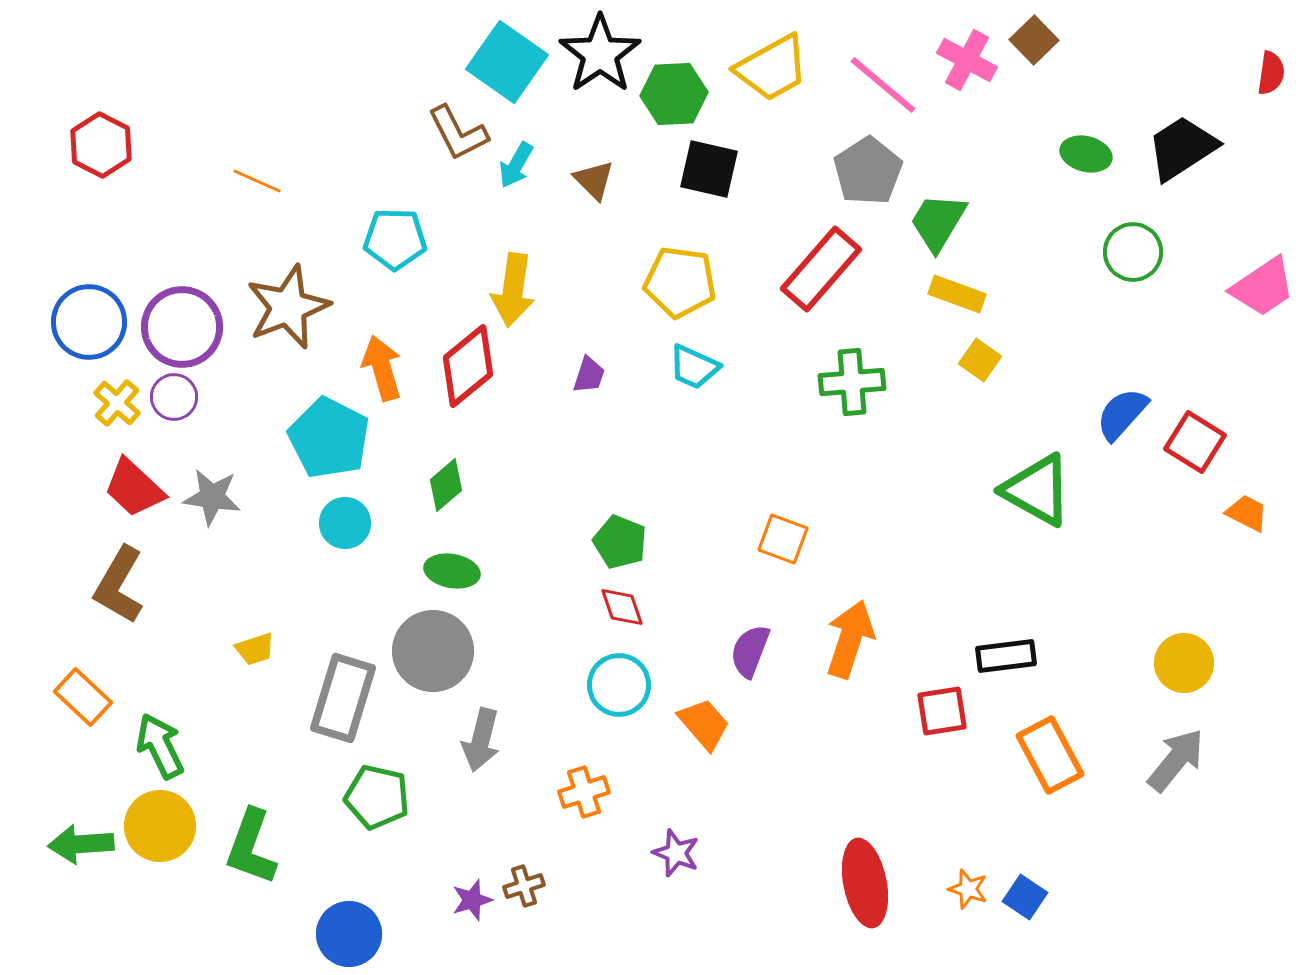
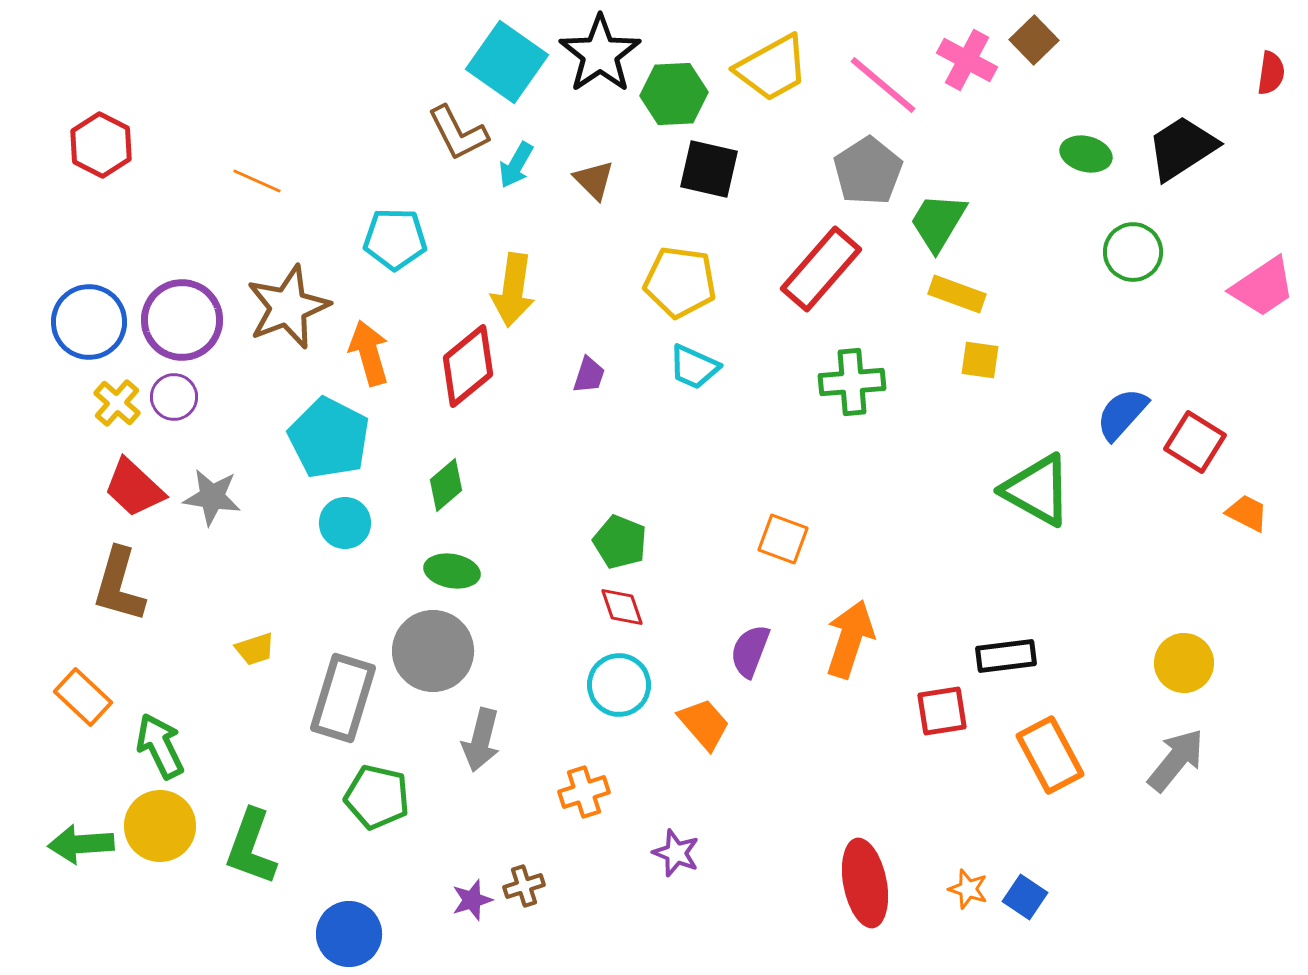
purple circle at (182, 327): moved 7 px up
yellow square at (980, 360): rotated 27 degrees counterclockwise
orange arrow at (382, 368): moved 13 px left, 15 px up
brown L-shape at (119, 585): rotated 14 degrees counterclockwise
